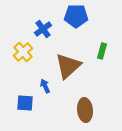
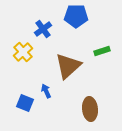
green rectangle: rotated 56 degrees clockwise
blue arrow: moved 1 px right, 5 px down
blue square: rotated 18 degrees clockwise
brown ellipse: moved 5 px right, 1 px up
